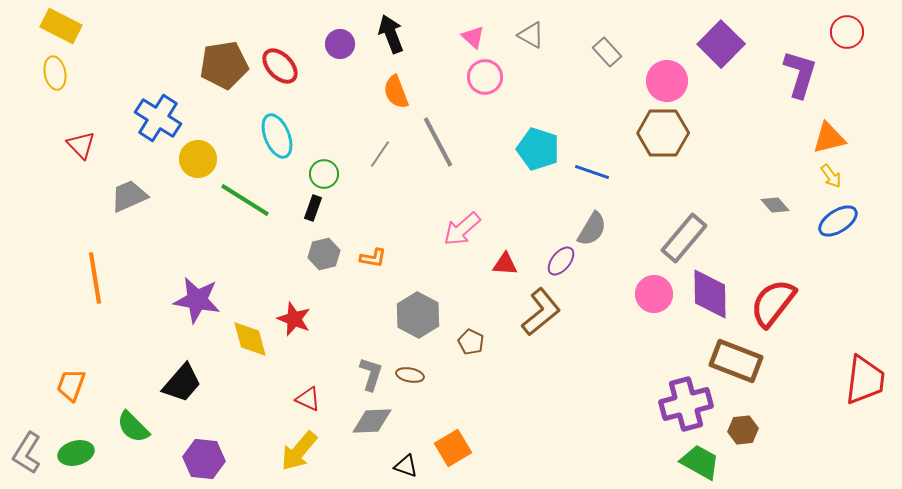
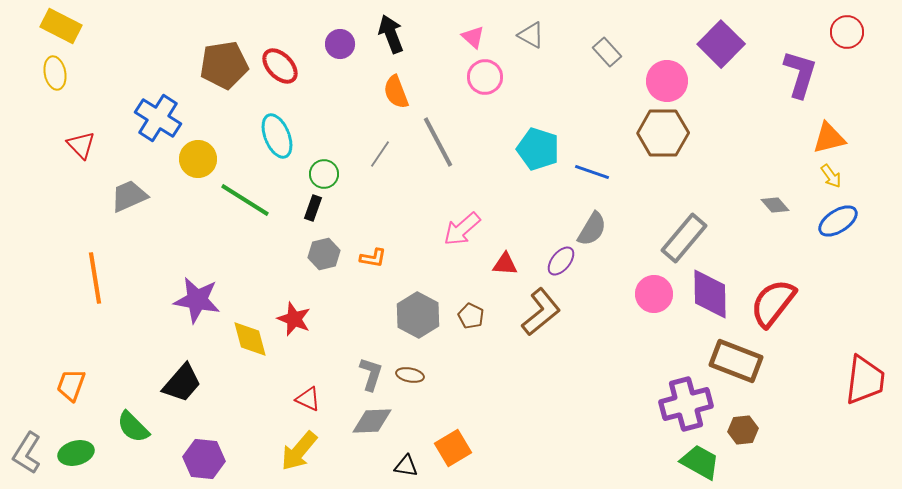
brown pentagon at (471, 342): moved 26 px up
black triangle at (406, 466): rotated 10 degrees counterclockwise
